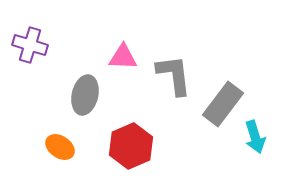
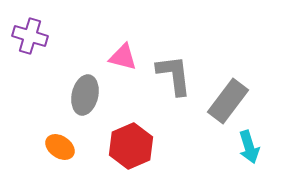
purple cross: moved 9 px up
pink triangle: rotated 12 degrees clockwise
gray rectangle: moved 5 px right, 3 px up
cyan arrow: moved 6 px left, 10 px down
